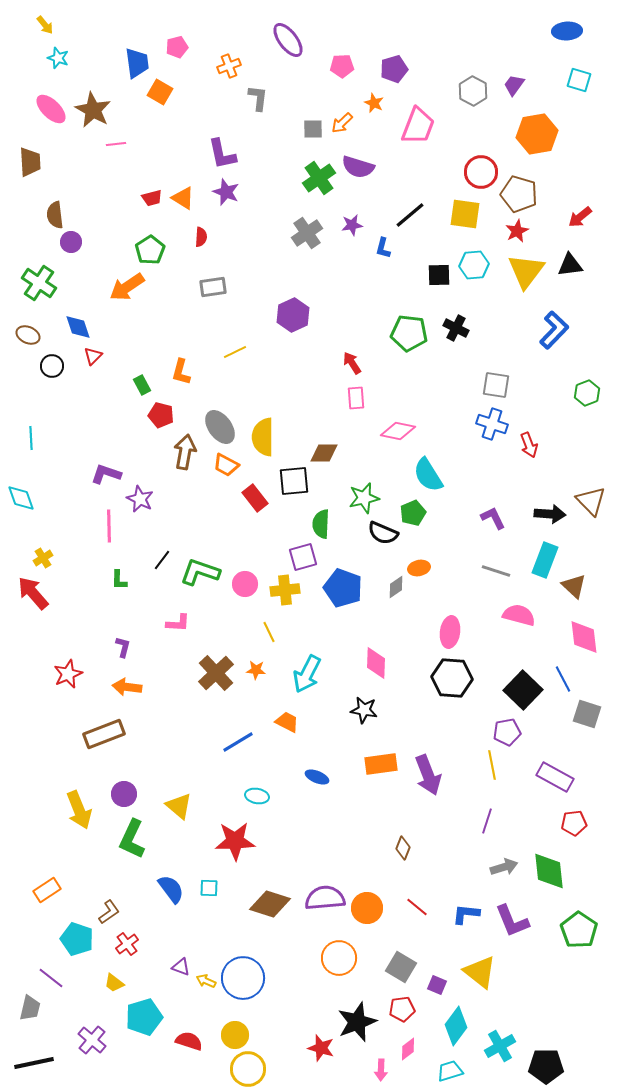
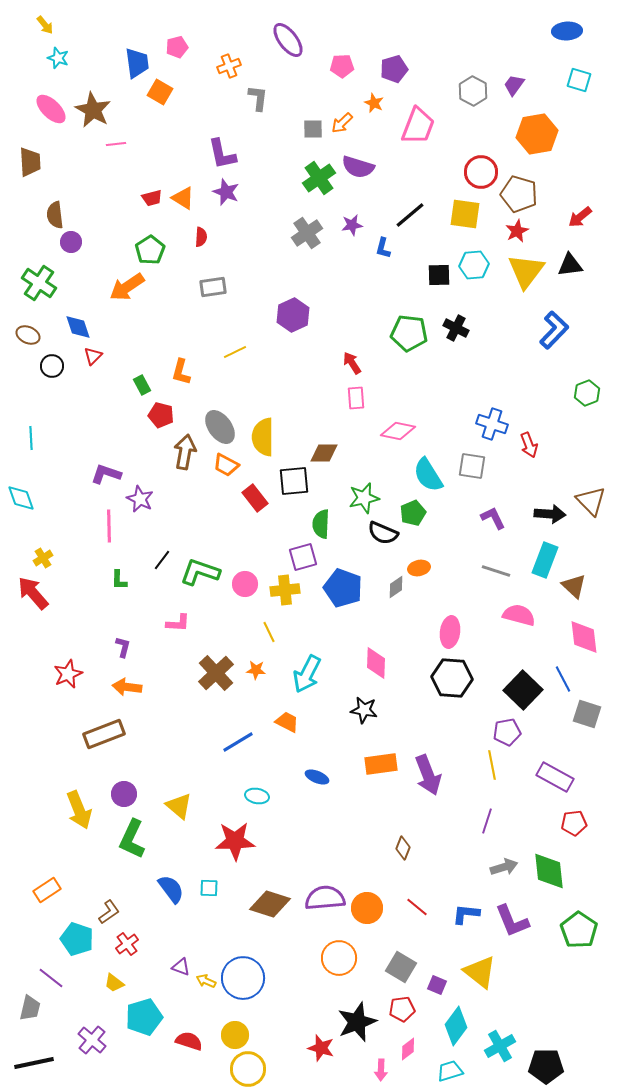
gray square at (496, 385): moved 24 px left, 81 px down
